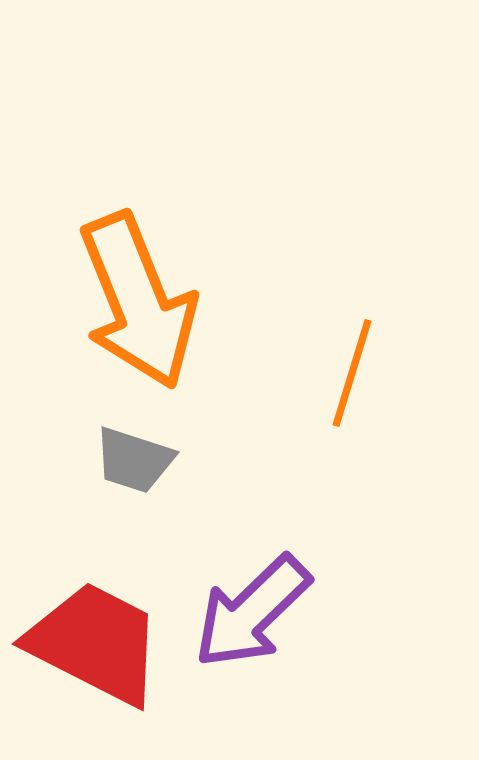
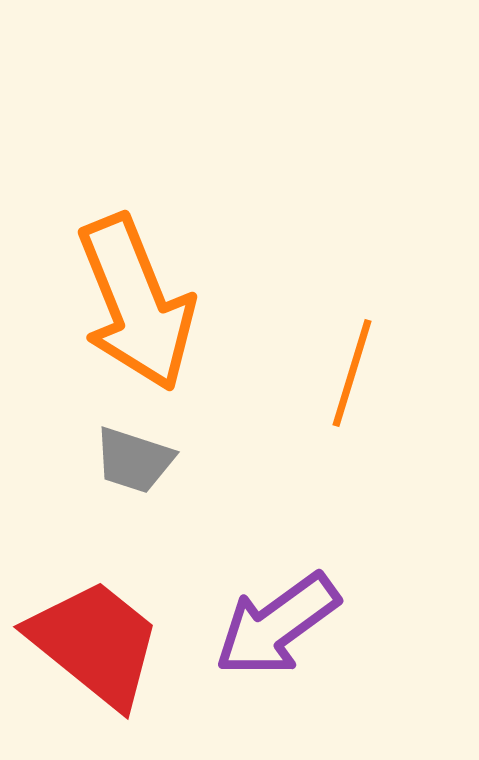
orange arrow: moved 2 px left, 2 px down
purple arrow: moved 25 px right, 13 px down; rotated 8 degrees clockwise
red trapezoid: rotated 12 degrees clockwise
